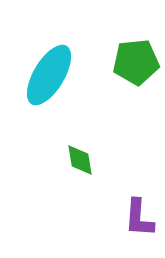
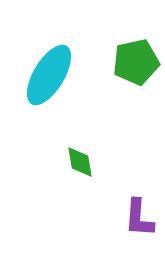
green pentagon: rotated 6 degrees counterclockwise
green diamond: moved 2 px down
